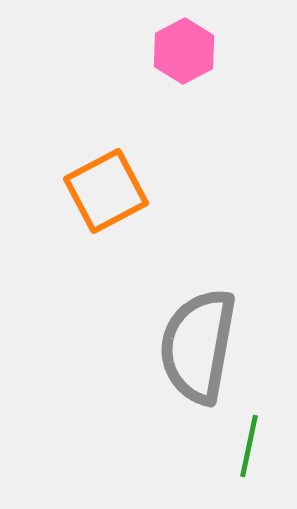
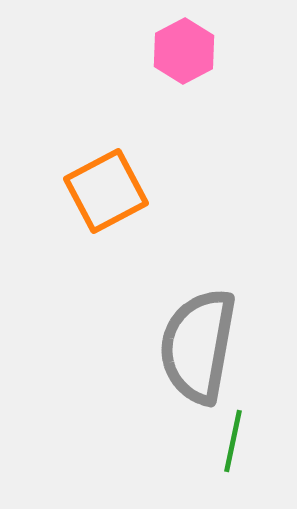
green line: moved 16 px left, 5 px up
